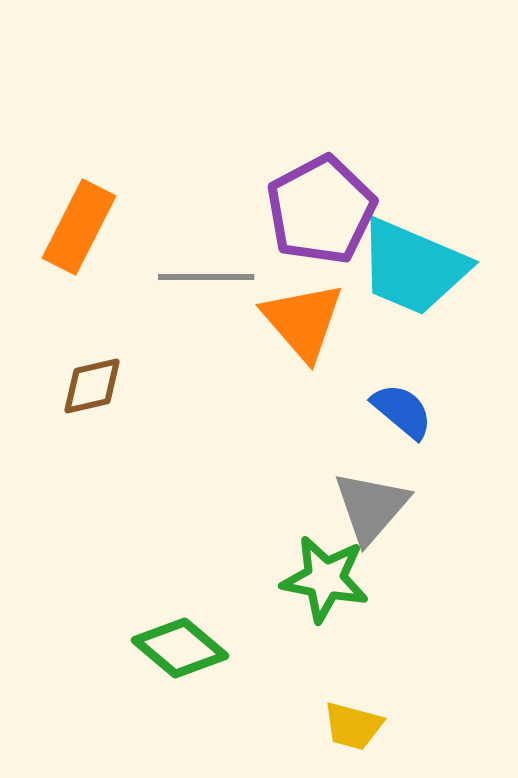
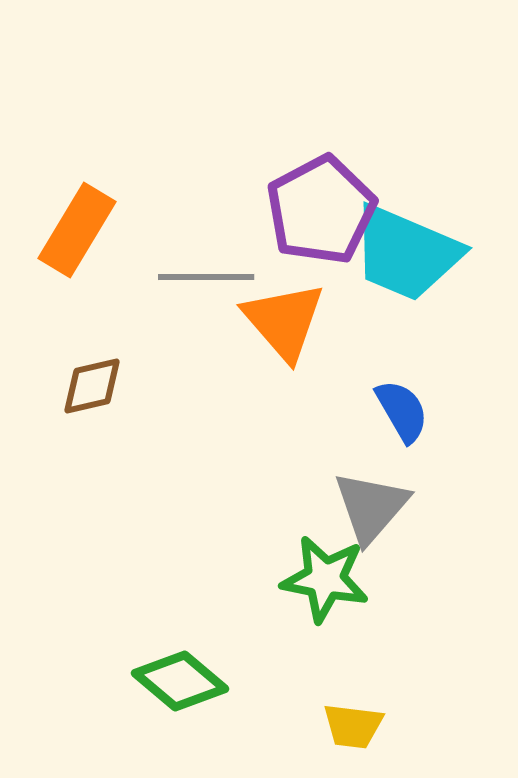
orange rectangle: moved 2 px left, 3 px down; rotated 4 degrees clockwise
cyan trapezoid: moved 7 px left, 14 px up
orange triangle: moved 19 px left
blue semicircle: rotated 20 degrees clockwise
green diamond: moved 33 px down
yellow trapezoid: rotated 8 degrees counterclockwise
